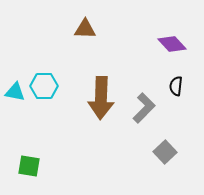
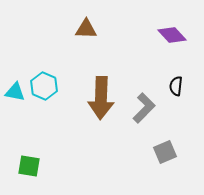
brown triangle: moved 1 px right
purple diamond: moved 9 px up
cyan hexagon: rotated 24 degrees clockwise
gray square: rotated 20 degrees clockwise
